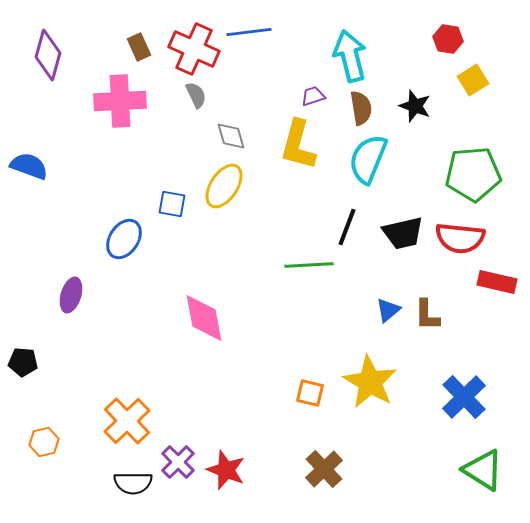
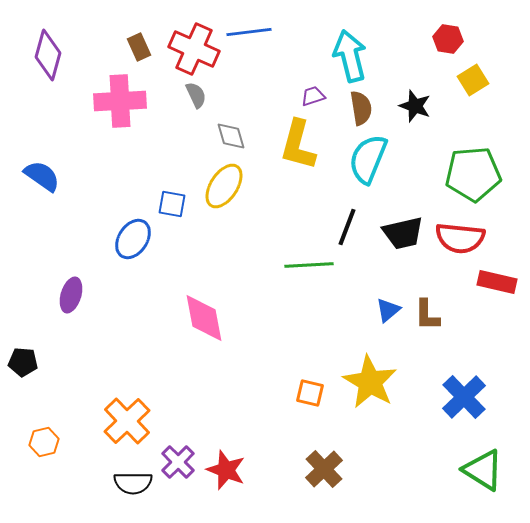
blue semicircle: moved 13 px right, 10 px down; rotated 15 degrees clockwise
blue ellipse: moved 9 px right
